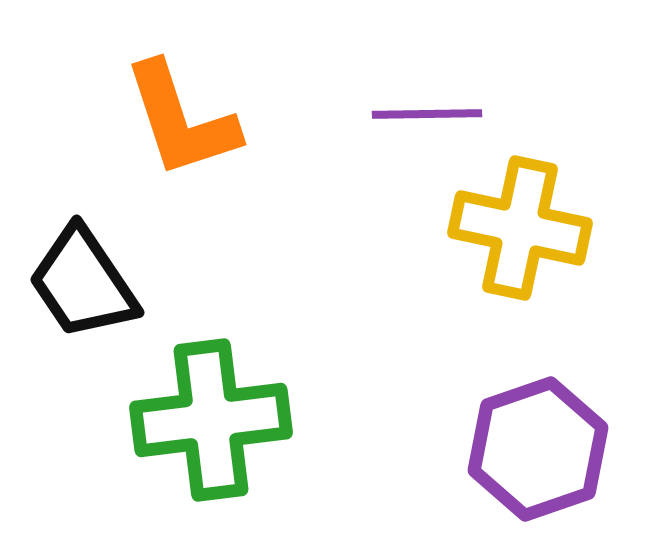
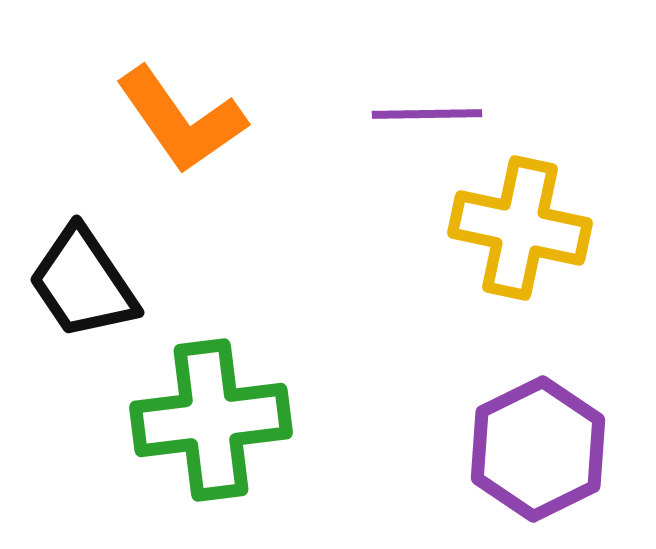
orange L-shape: rotated 17 degrees counterclockwise
purple hexagon: rotated 7 degrees counterclockwise
